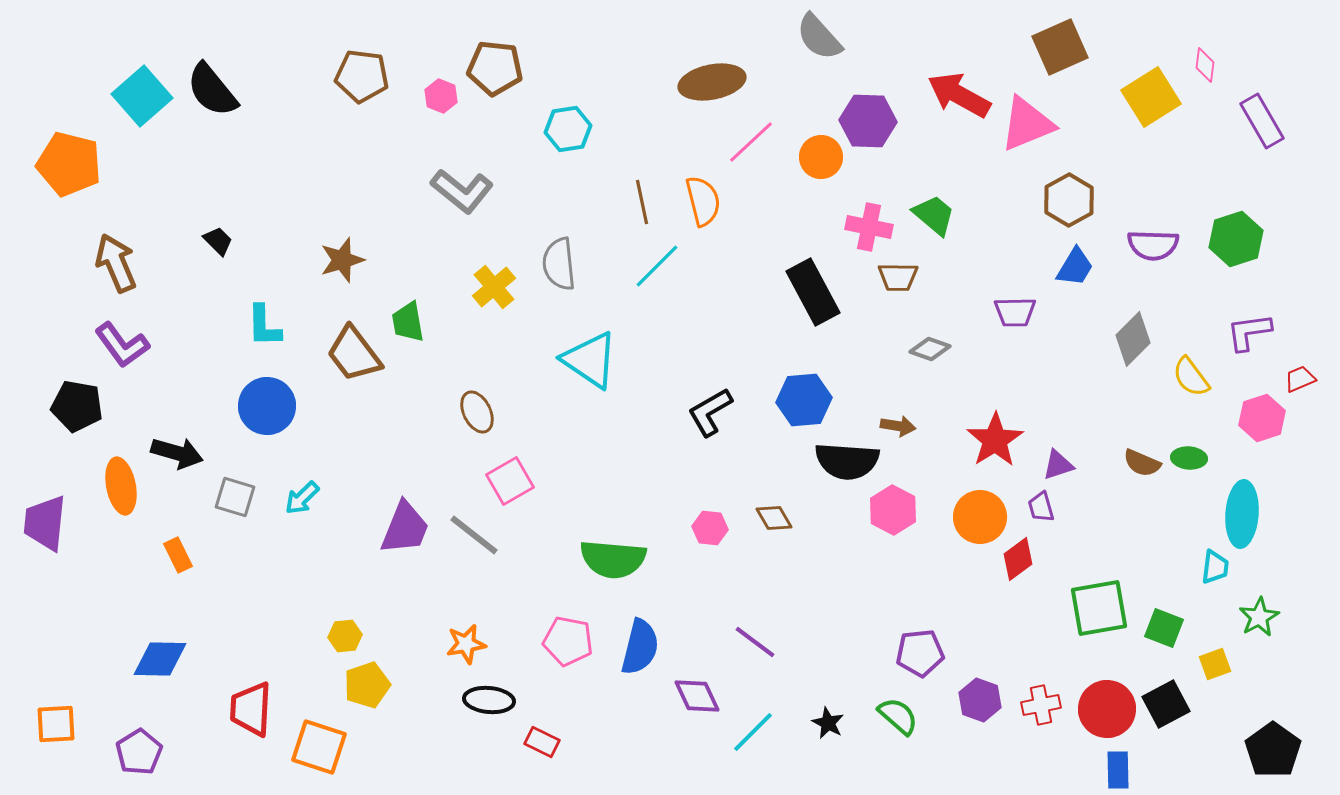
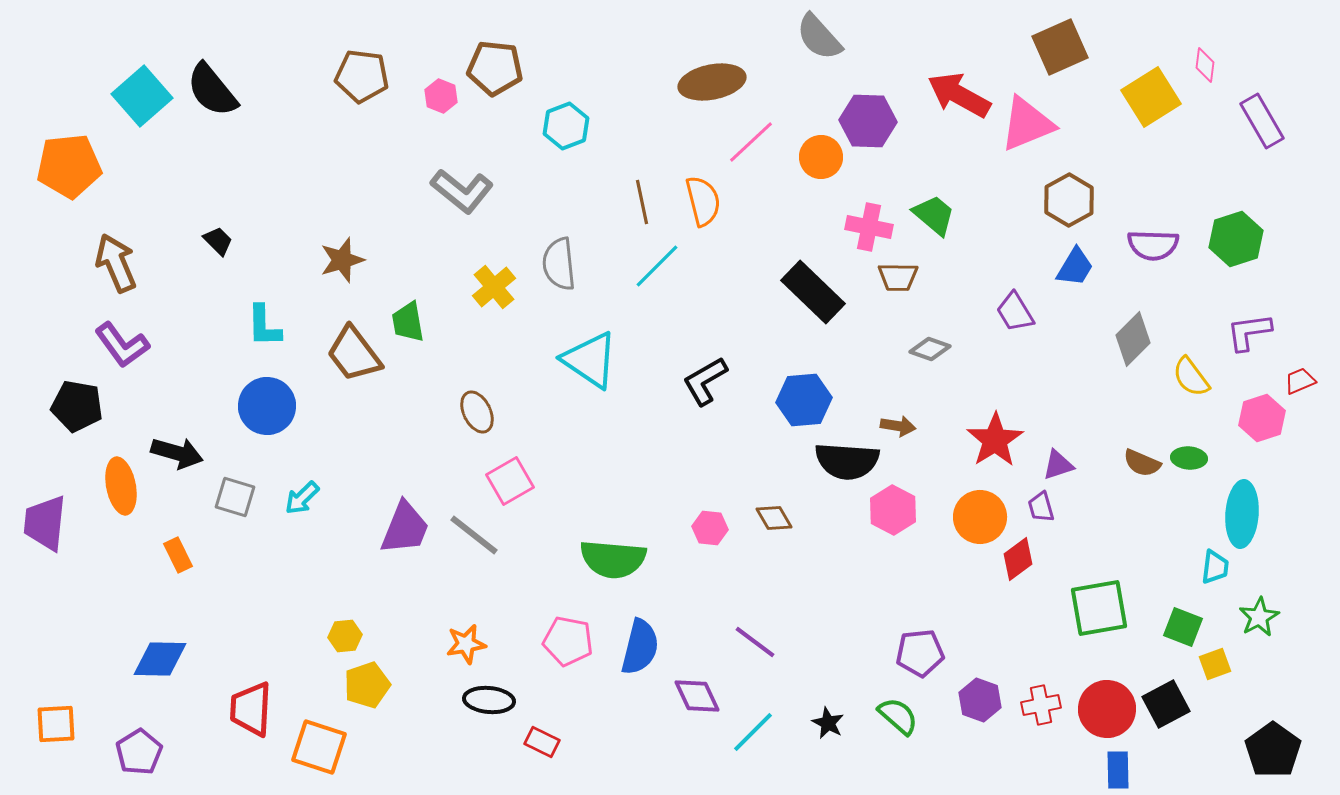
cyan hexagon at (568, 129): moved 2 px left, 3 px up; rotated 12 degrees counterclockwise
orange pentagon at (69, 164): moved 2 px down; rotated 20 degrees counterclockwise
black rectangle at (813, 292): rotated 18 degrees counterclockwise
purple trapezoid at (1015, 312): rotated 60 degrees clockwise
red trapezoid at (1300, 379): moved 2 px down
black L-shape at (710, 412): moved 5 px left, 31 px up
green square at (1164, 628): moved 19 px right, 1 px up
